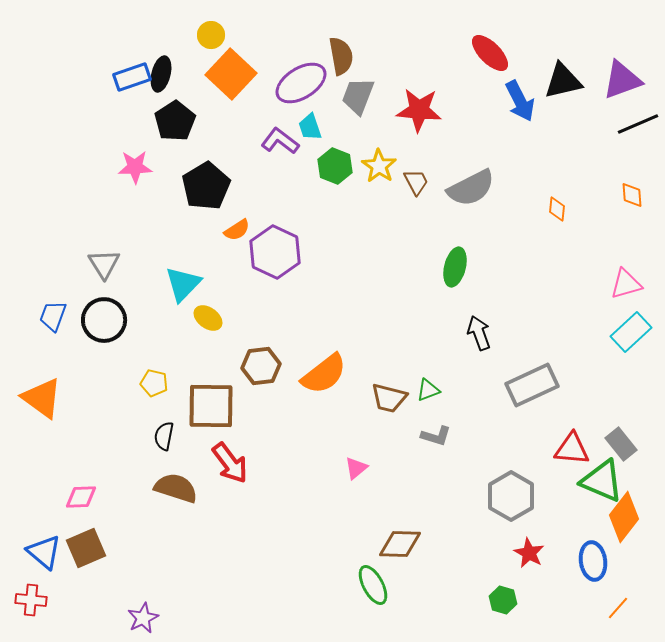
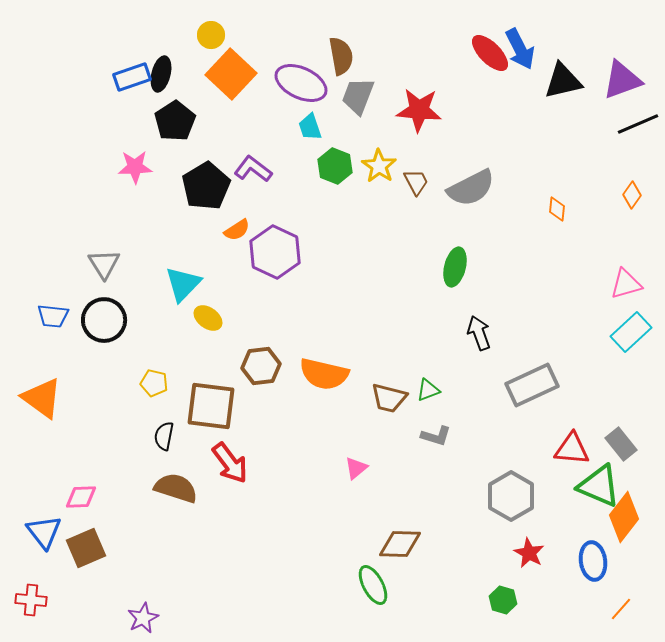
purple ellipse at (301, 83): rotated 57 degrees clockwise
blue arrow at (520, 101): moved 52 px up
purple L-shape at (280, 141): moved 27 px left, 28 px down
orange diamond at (632, 195): rotated 40 degrees clockwise
blue trapezoid at (53, 316): rotated 104 degrees counterclockwise
orange semicircle at (324, 374): rotated 51 degrees clockwise
brown square at (211, 406): rotated 6 degrees clockwise
green triangle at (602, 481): moved 3 px left, 5 px down
blue triangle at (44, 552): moved 20 px up; rotated 12 degrees clockwise
orange line at (618, 608): moved 3 px right, 1 px down
